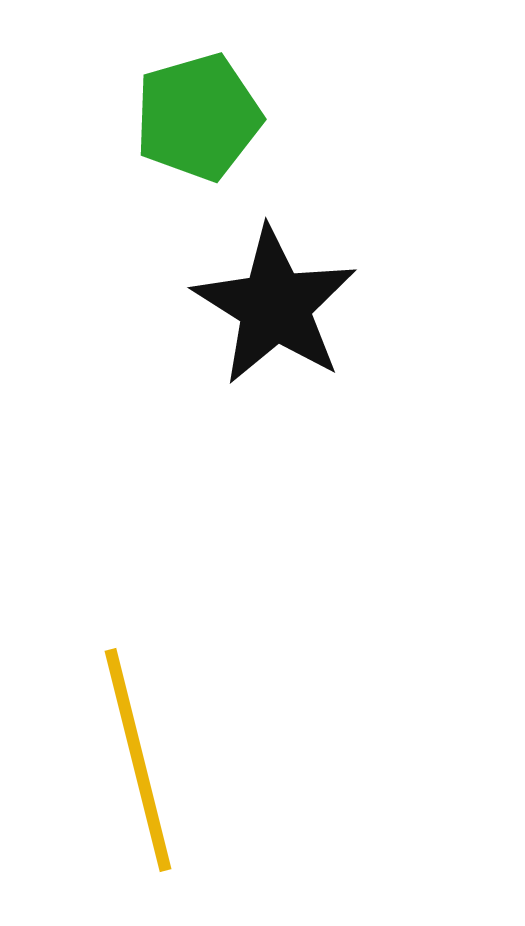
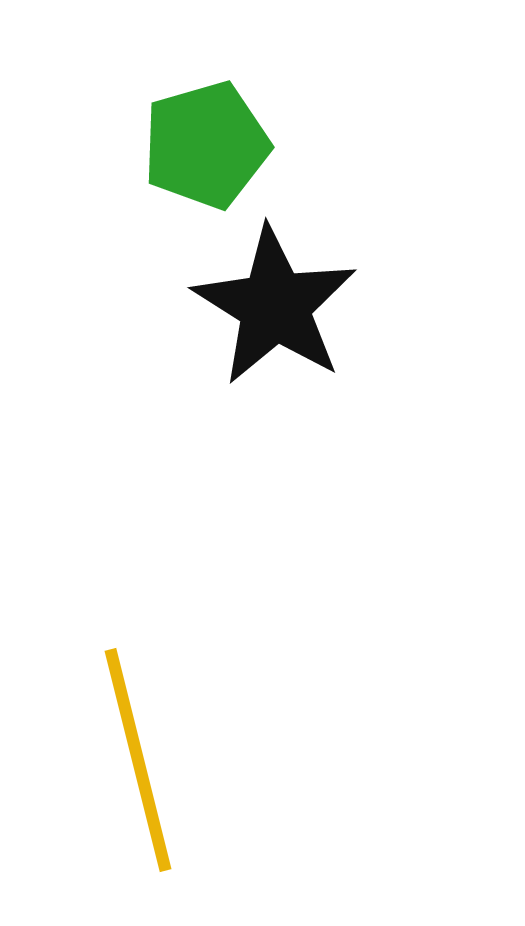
green pentagon: moved 8 px right, 28 px down
